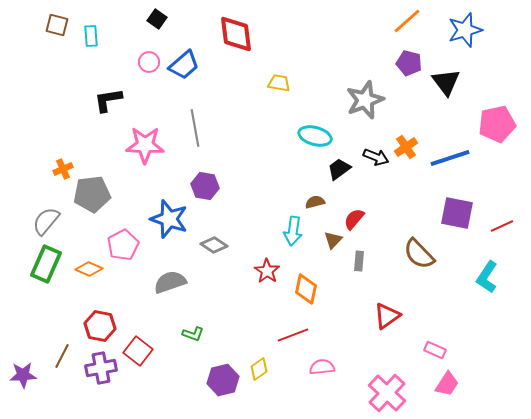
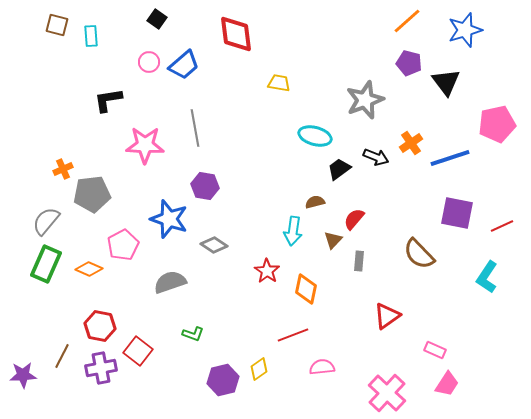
orange cross at (406, 147): moved 5 px right, 4 px up
